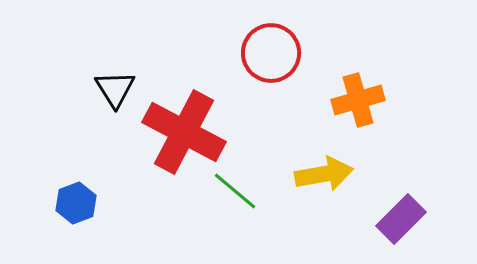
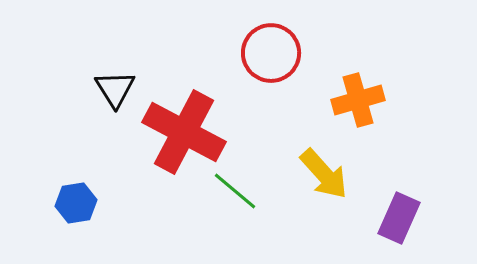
yellow arrow: rotated 58 degrees clockwise
blue hexagon: rotated 12 degrees clockwise
purple rectangle: moved 2 px left, 1 px up; rotated 21 degrees counterclockwise
